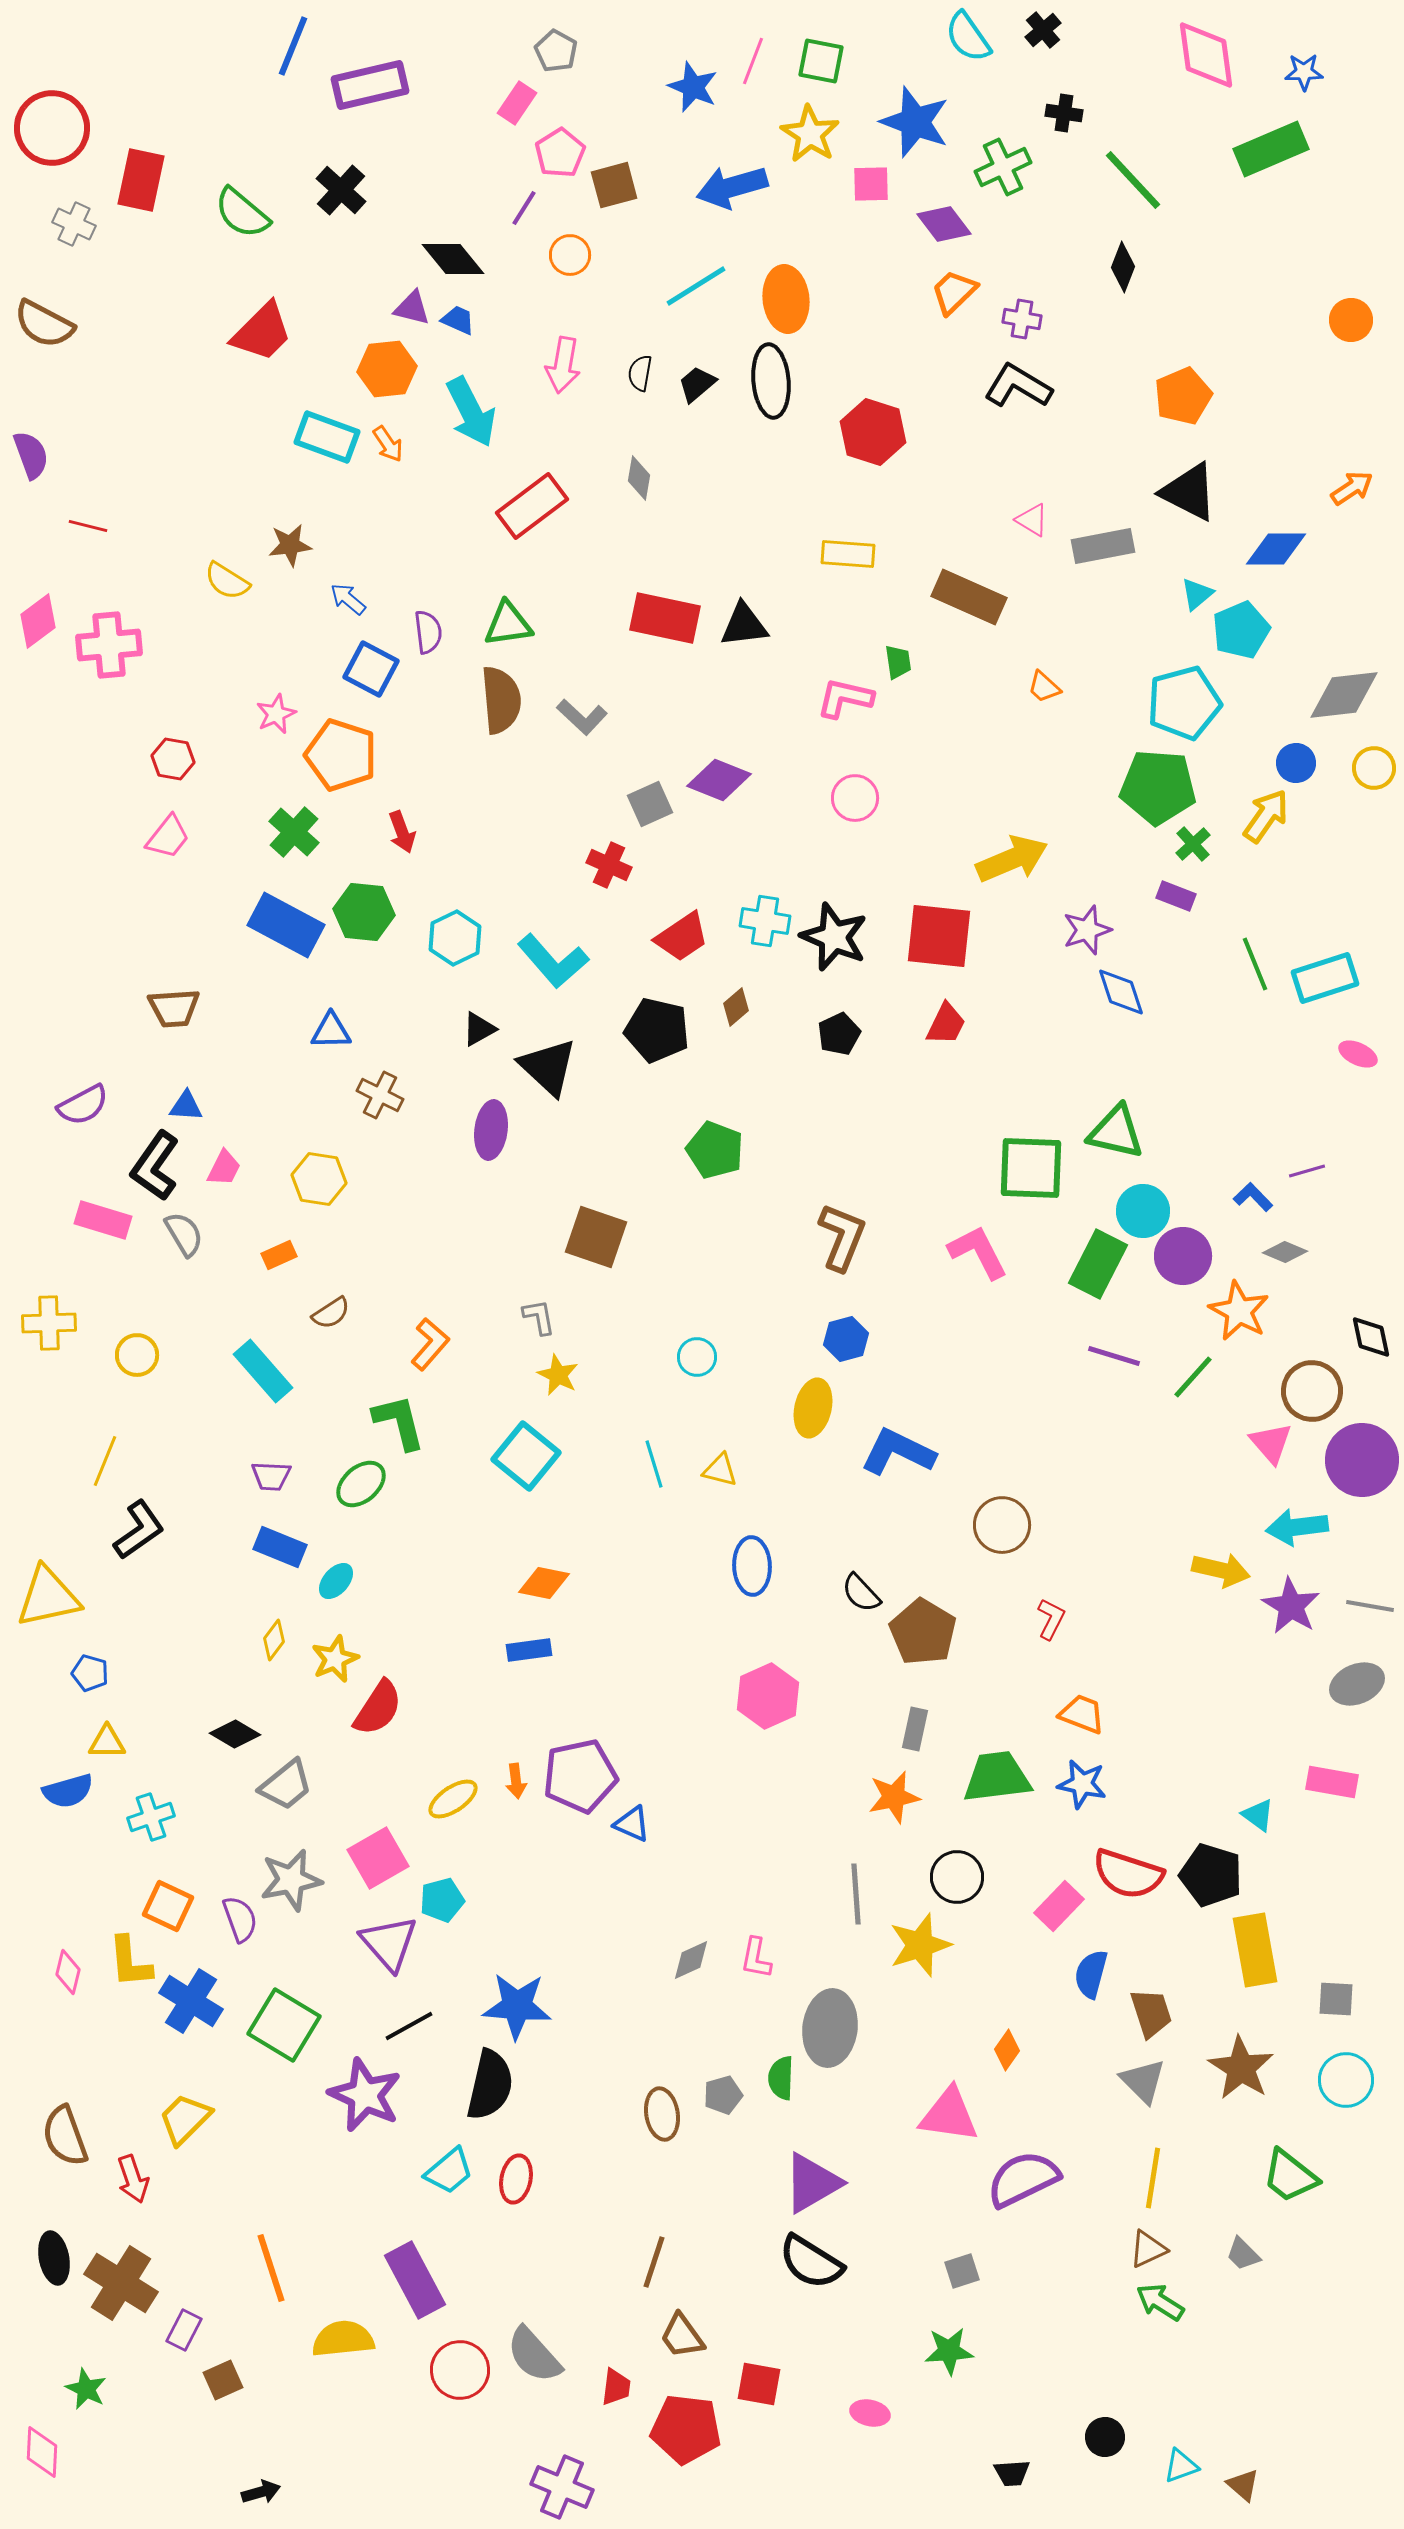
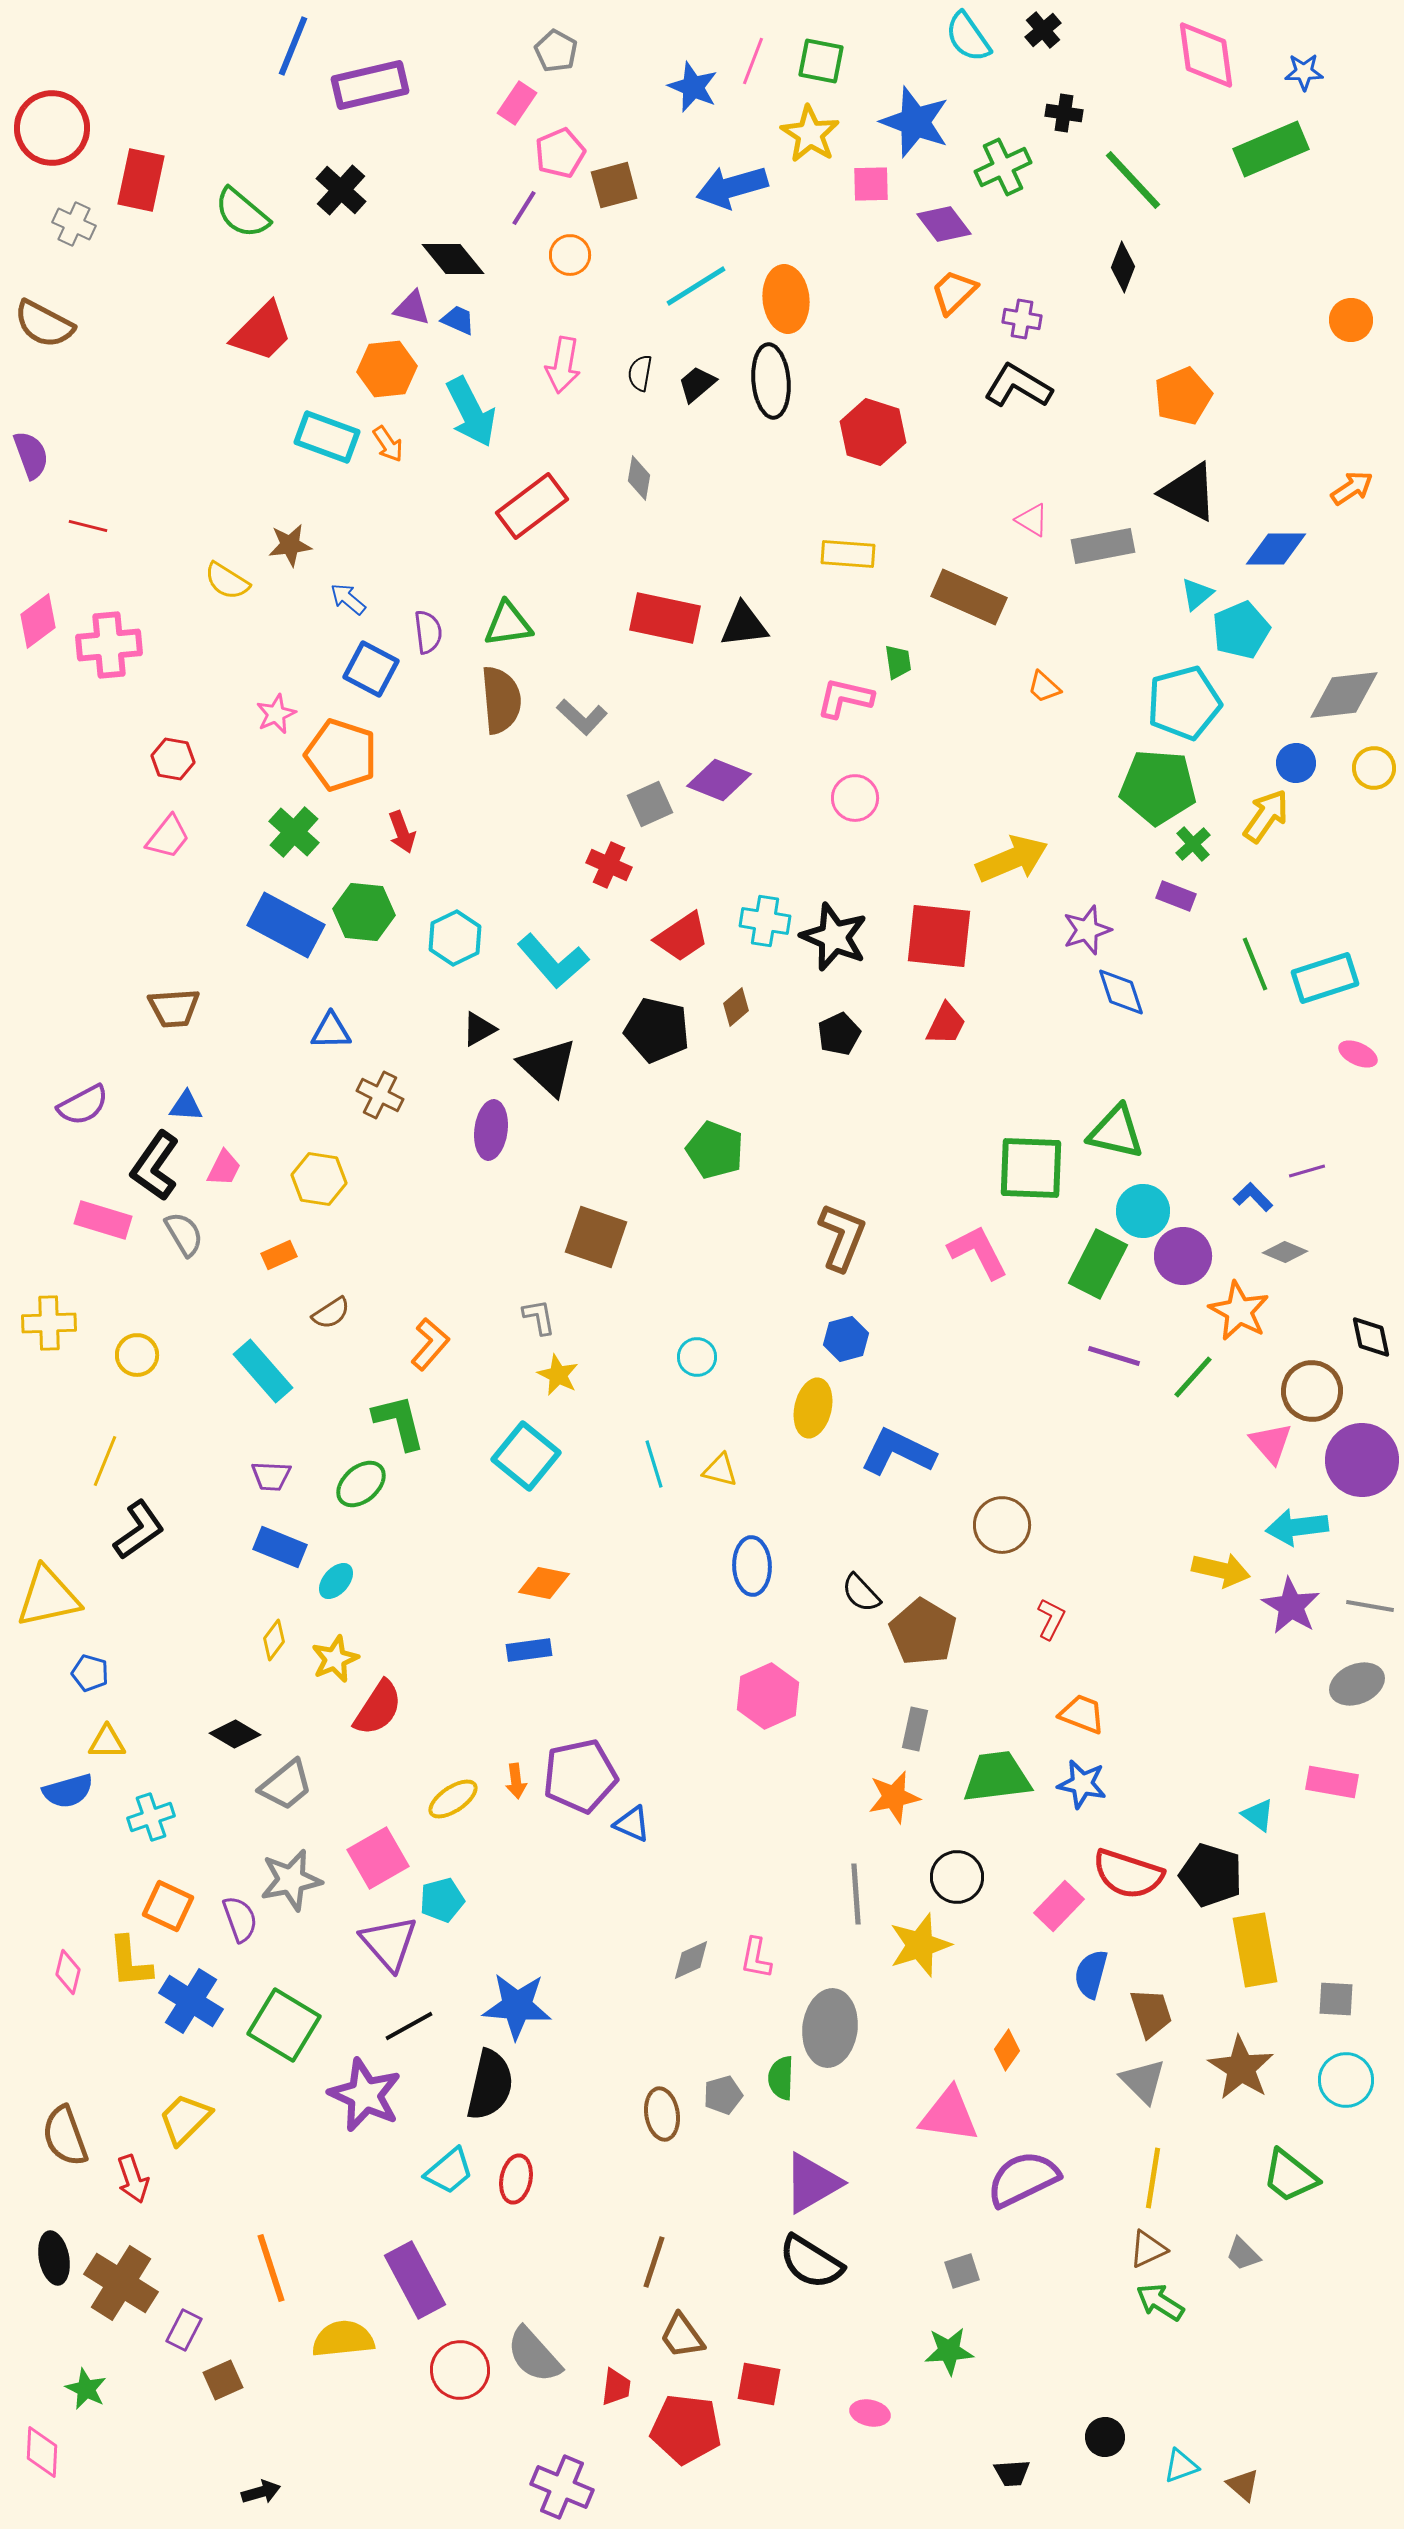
pink pentagon at (560, 153): rotated 9 degrees clockwise
